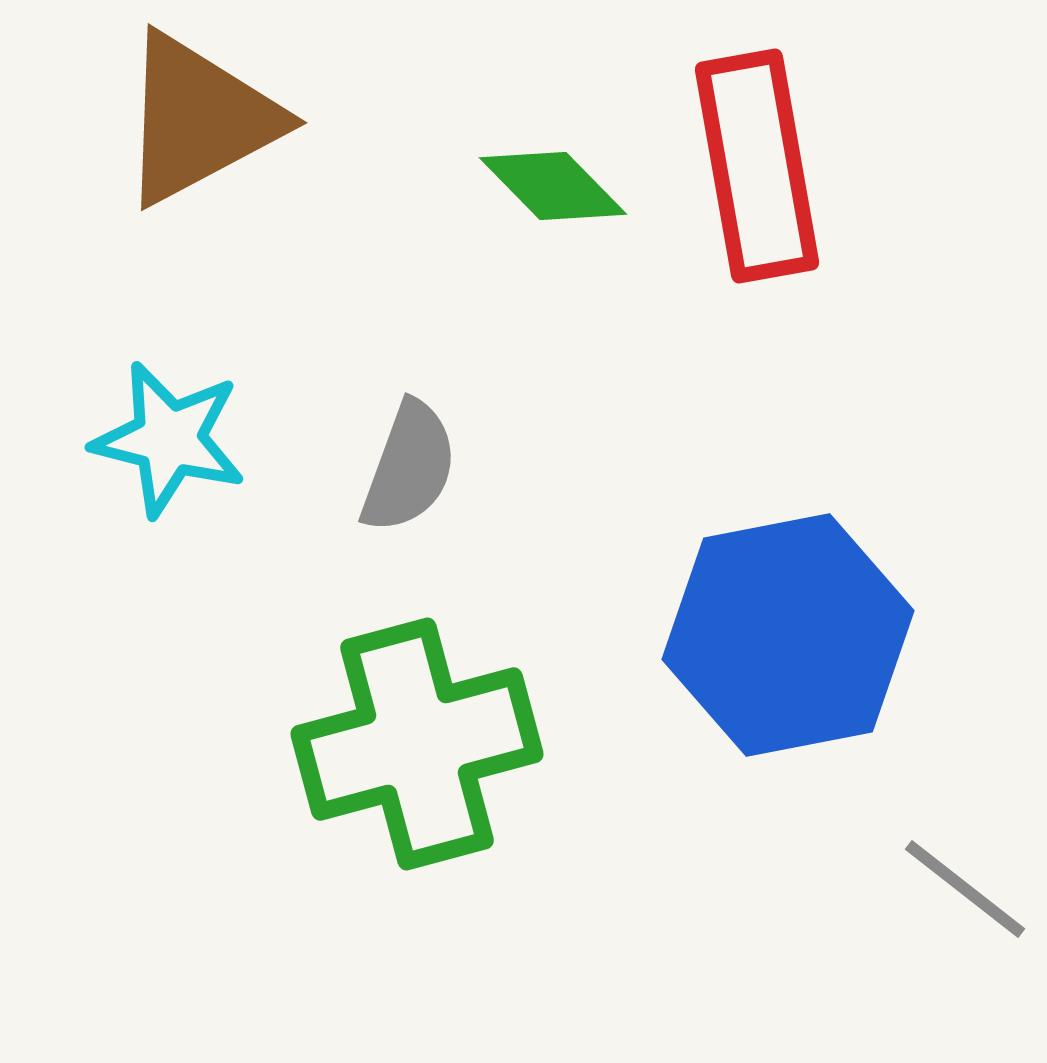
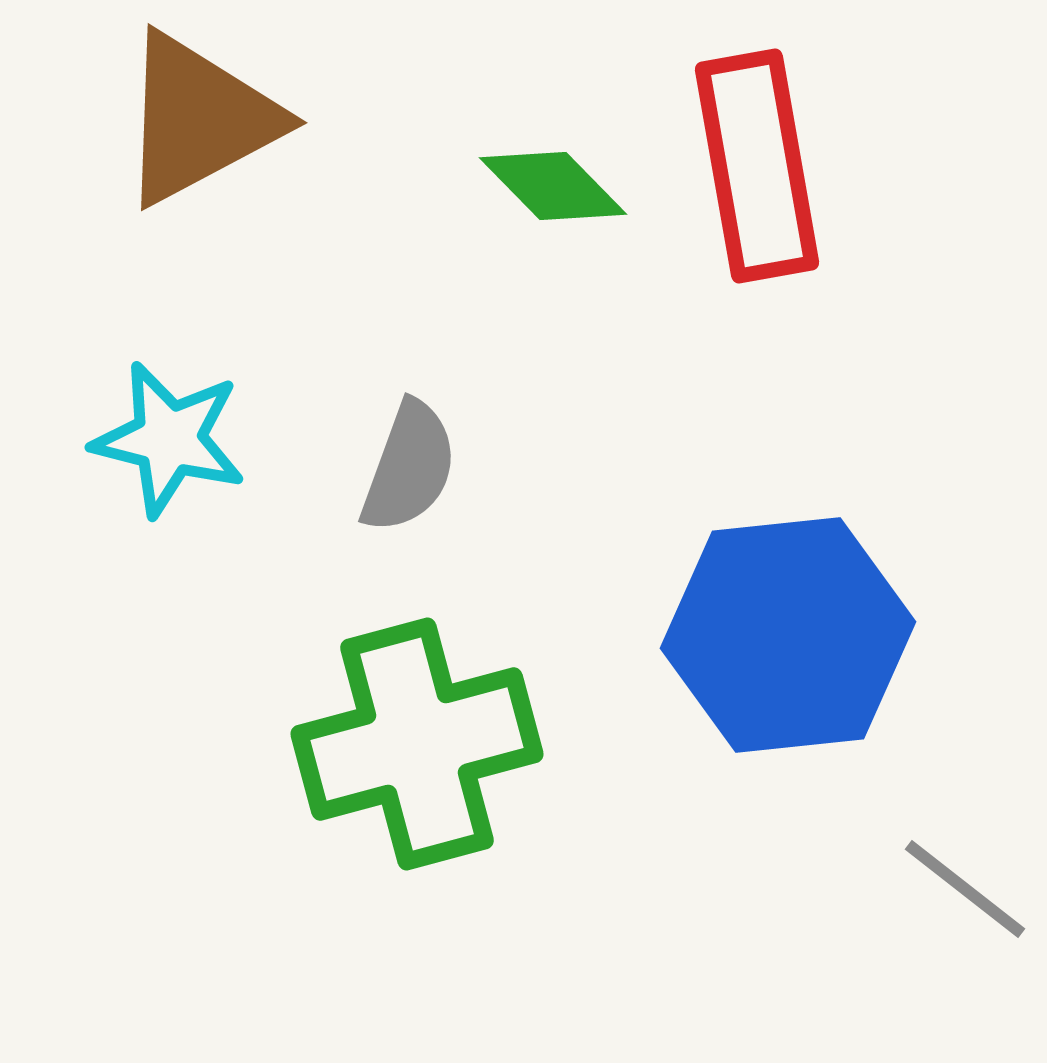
blue hexagon: rotated 5 degrees clockwise
